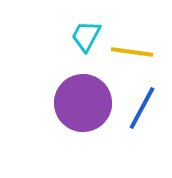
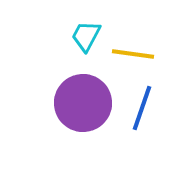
yellow line: moved 1 px right, 2 px down
blue line: rotated 9 degrees counterclockwise
